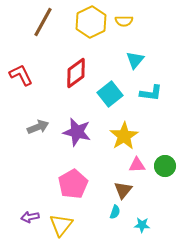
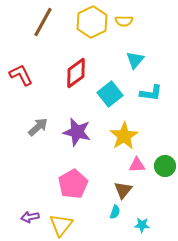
yellow hexagon: moved 1 px right
gray arrow: rotated 20 degrees counterclockwise
